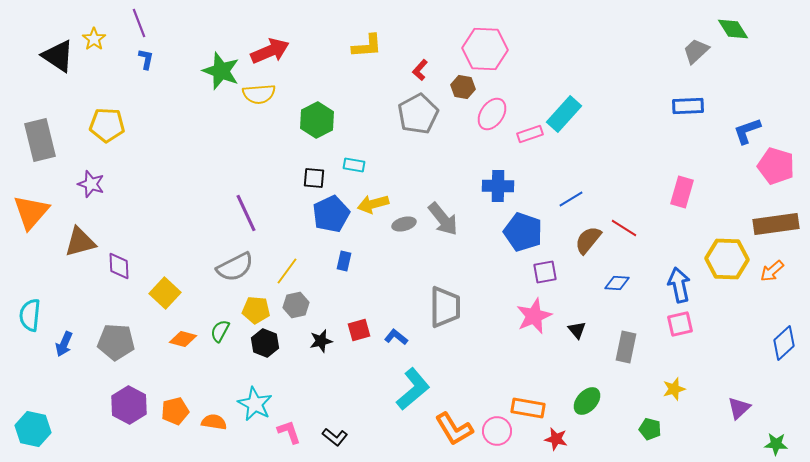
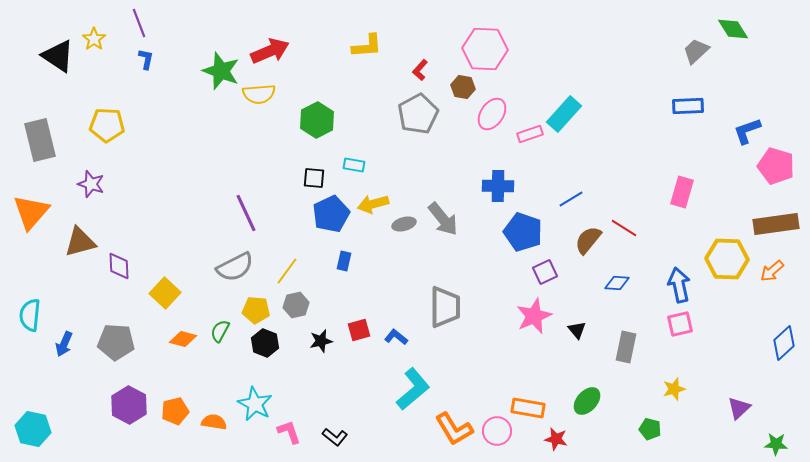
purple square at (545, 272): rotated 15 degrees counterclockwise
